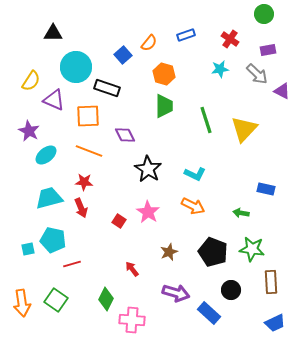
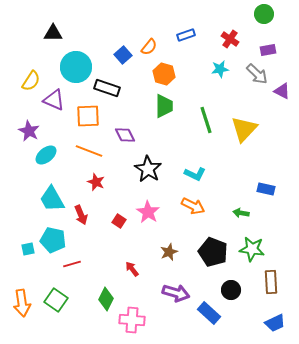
orange semicircle at (149, 43): moved 4 px down
red star at (84, 182): moved 12 px right; rotated 18 degrees clockwise
cyan trapezoid at (49, 198): moved 3 px right, 1 px down; rotated 104 degrees counterclockwise
red arrow at (81, 208): moved 7 px down
